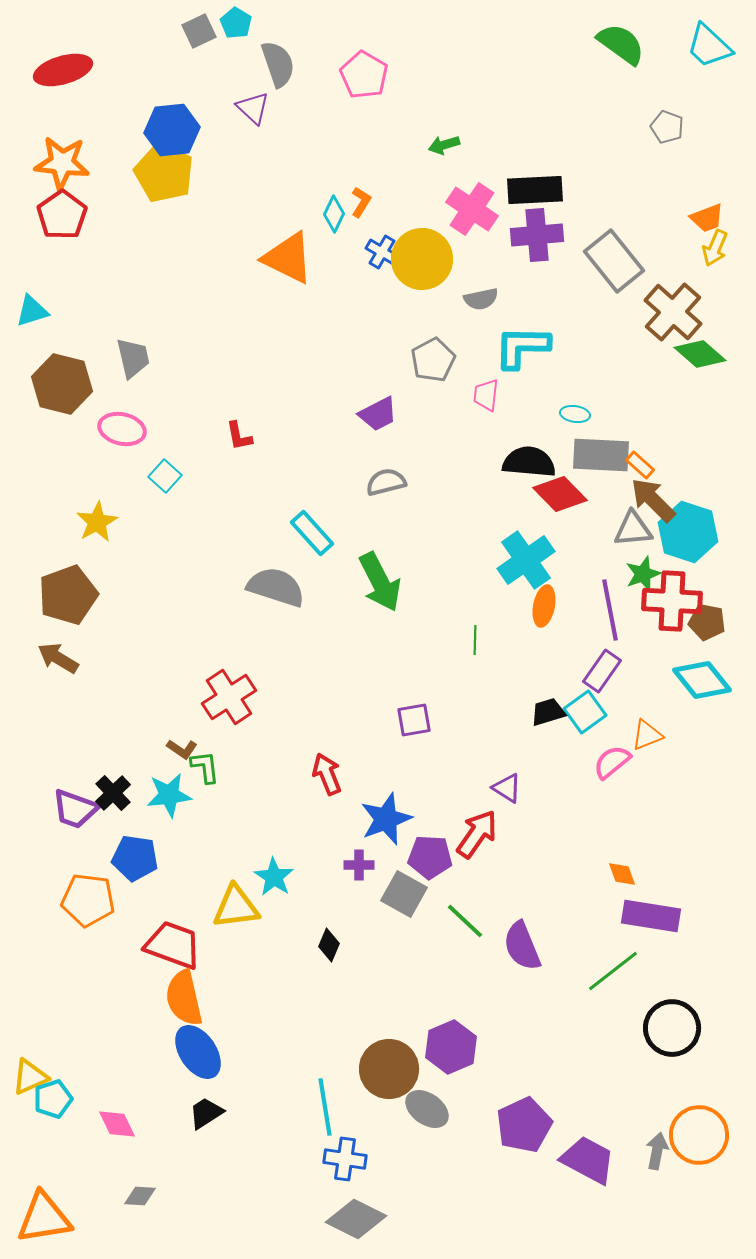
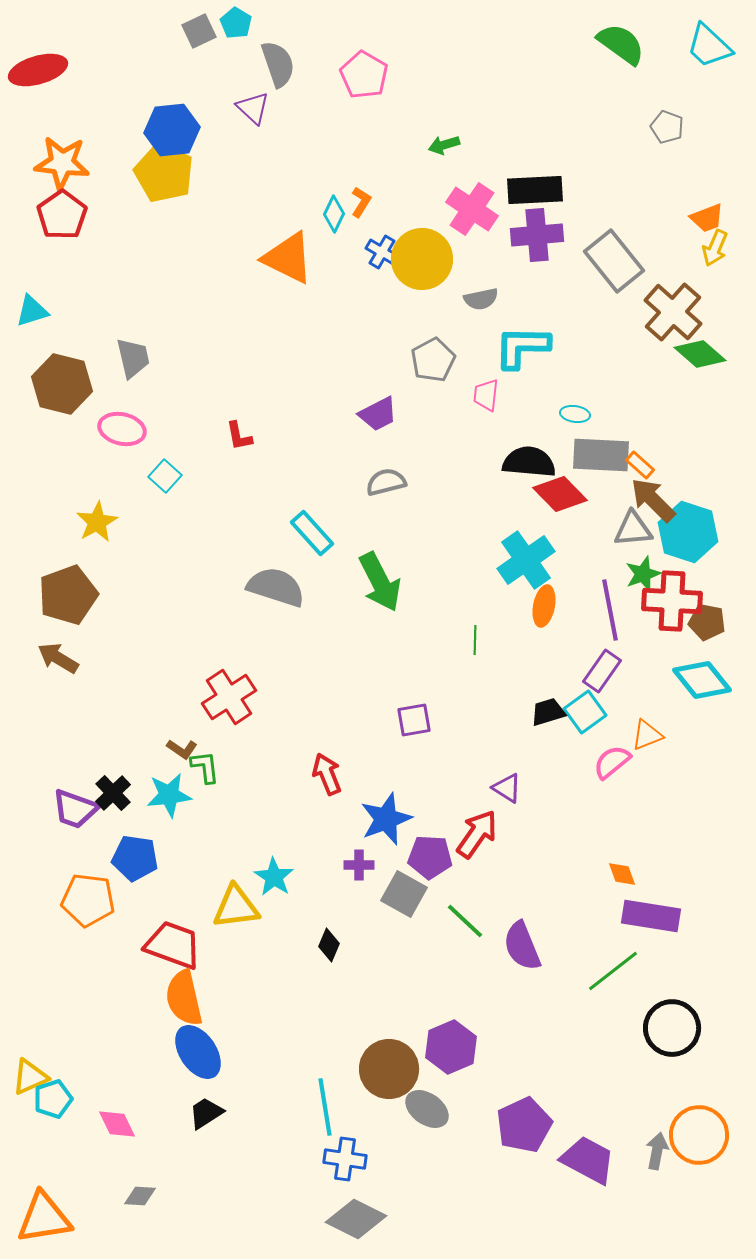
red ellipse at (63, 70): moved 25 px left
